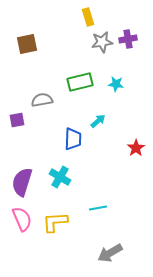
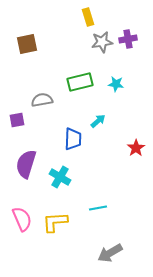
purple semicircle: moved 4 px right, 18 px up
